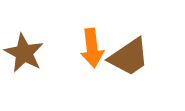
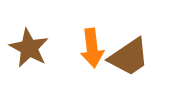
brown star: moved 5 px right, 5 px up
